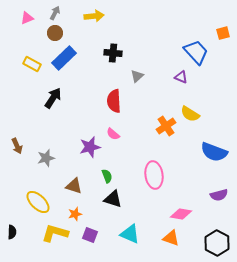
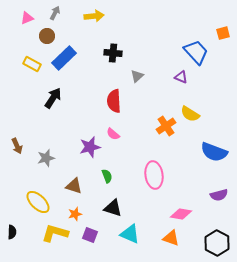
brown circle: moved 8 px left, 3 px down
black triangle: moved 9 px down
